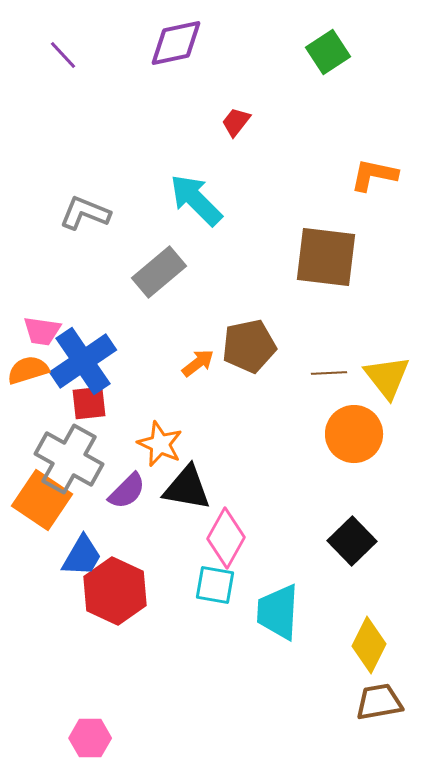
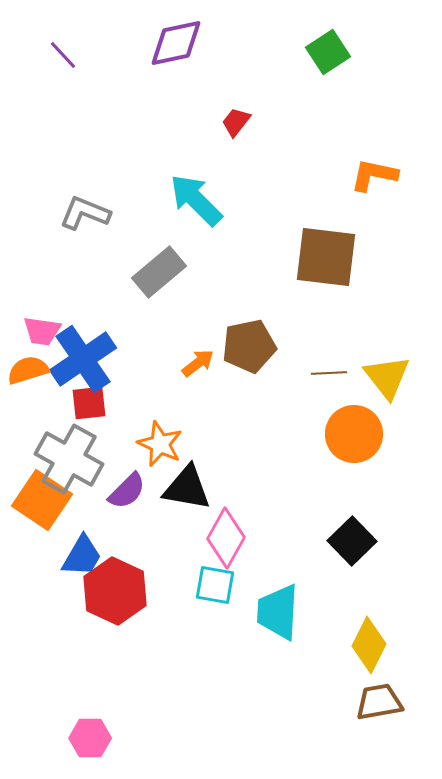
blue cross: moved 2 px up
